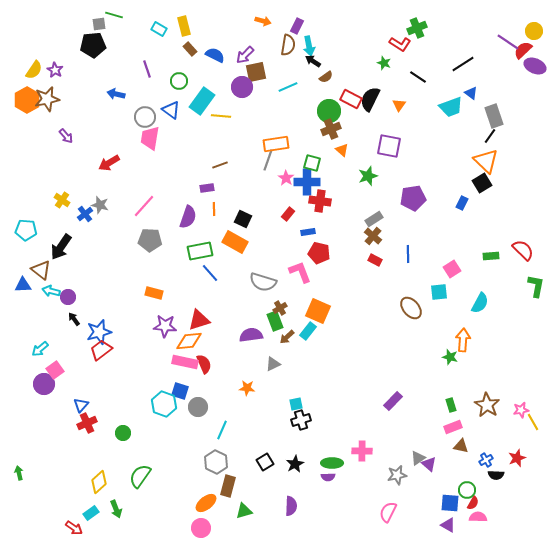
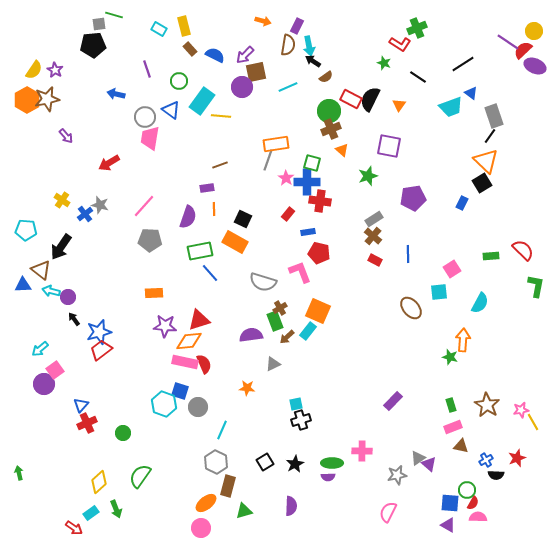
orange rectangle at (154, 293): rotated 18 degrees counterclockwise
